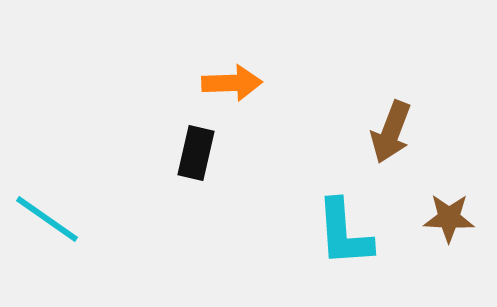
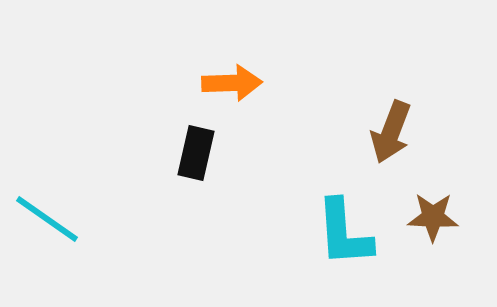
brown star: moved 16 px left, 1 px up
